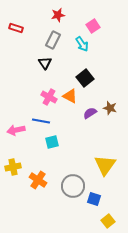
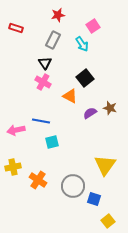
pink cross: moved 6 px left, 15 px up
